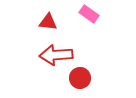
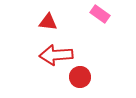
pink rectangle: moved 11 px right
red circle: moved 1 px up
